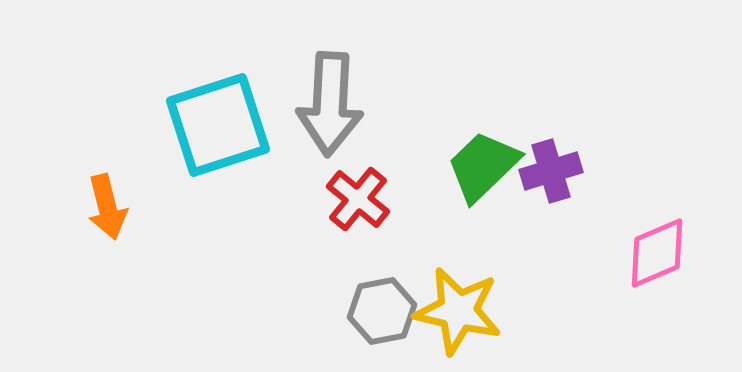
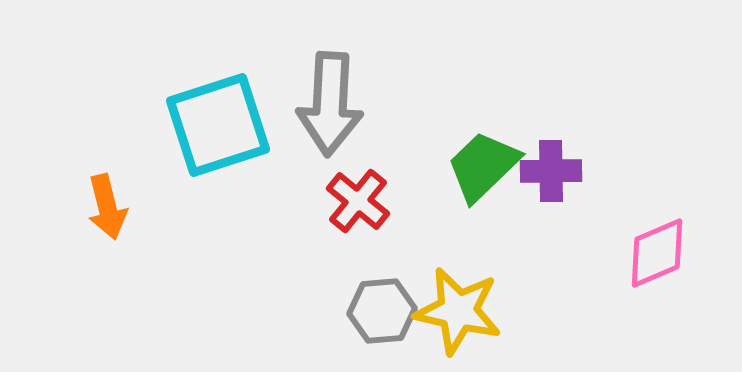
purple cross: rotated 16 degrees clockwise
red cross: moved 2 px down
gray hexagon: rotated 6 degrees clockwise
